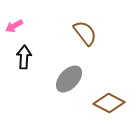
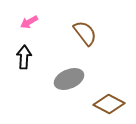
pink arrow: moved 15 px right, 4 px up
gray ellipse: rotated 24 degrees clockwise
brown diamond: moved 1 px down
